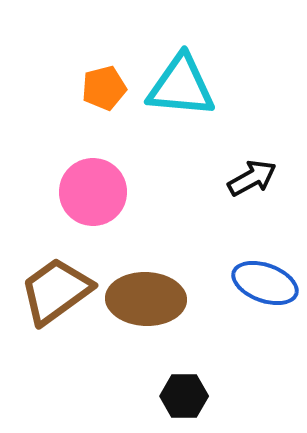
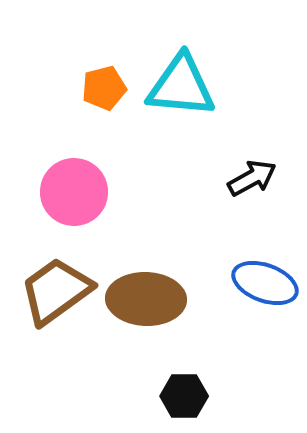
pink circle: moved 19 px left
